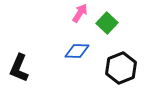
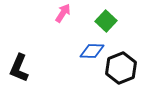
pink arrow: moved 17 px left
green square: moved 1 px left, 2 px up
blue diamond: moved 15 px right
